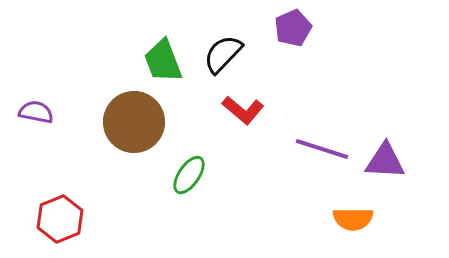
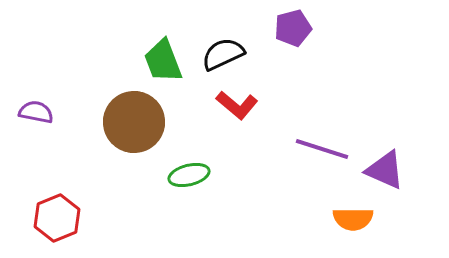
purple pentagon: rotated 9 degrees clockwise
black semicircle: rotated 21 degrees clockwise
red L-shape: moved 6 px left, 5 px up
purple triangle: moved 9 px down; rotated 21 degrees clockwise
green ellipse: rotated 42 degrees clockwise
red hexagon: moved 3 px left, 1 px up
